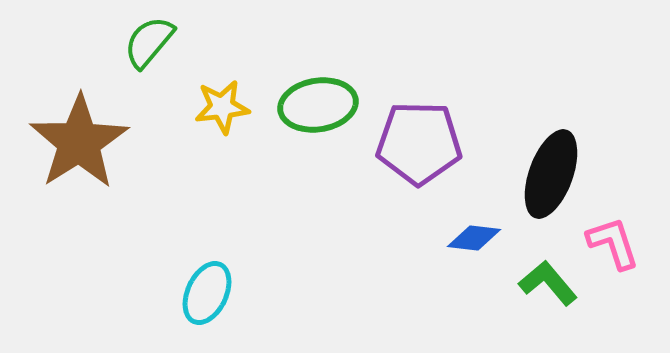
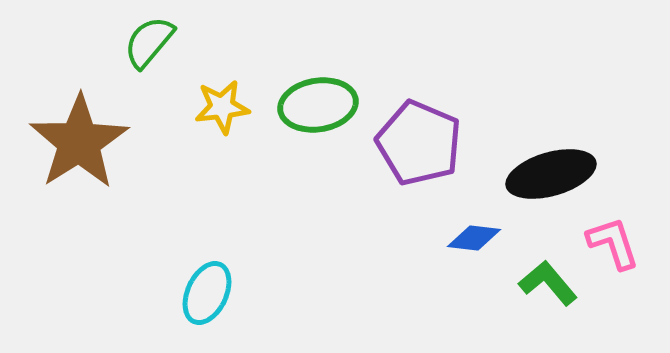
purple pentagon: rotated 22 degrees clockwise
black ellipse: rotated 54 degrees clockwise
